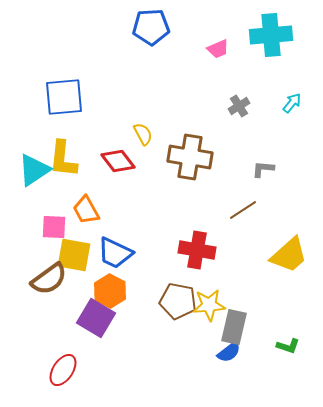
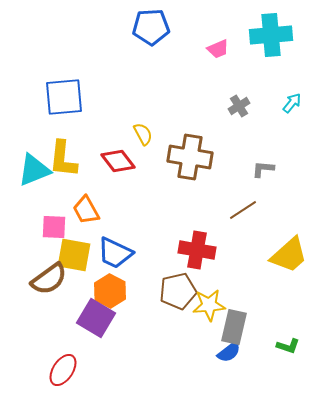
cyan triangle: rotated 12 degrees clockwise
brown pentagon: moved 10 px up; rotated 24 degrees counterclockwise
